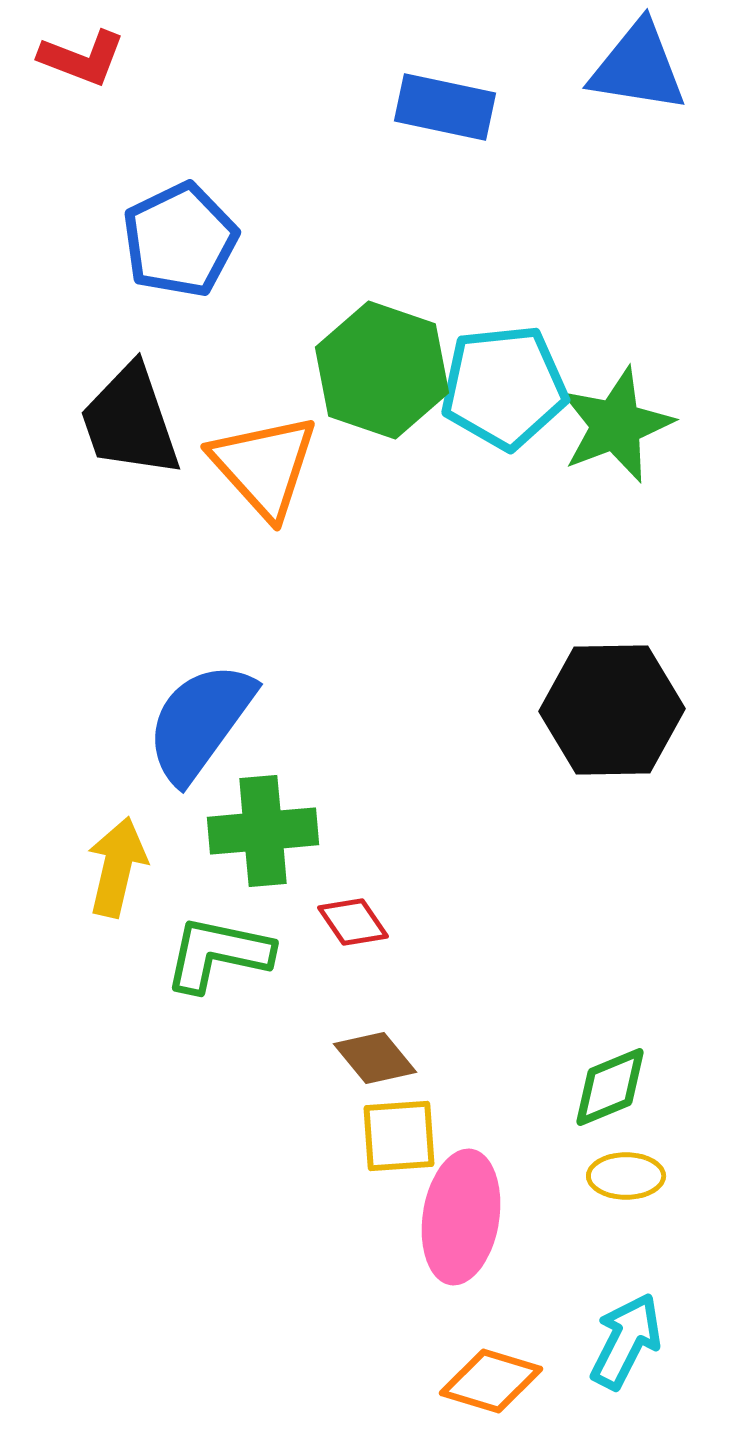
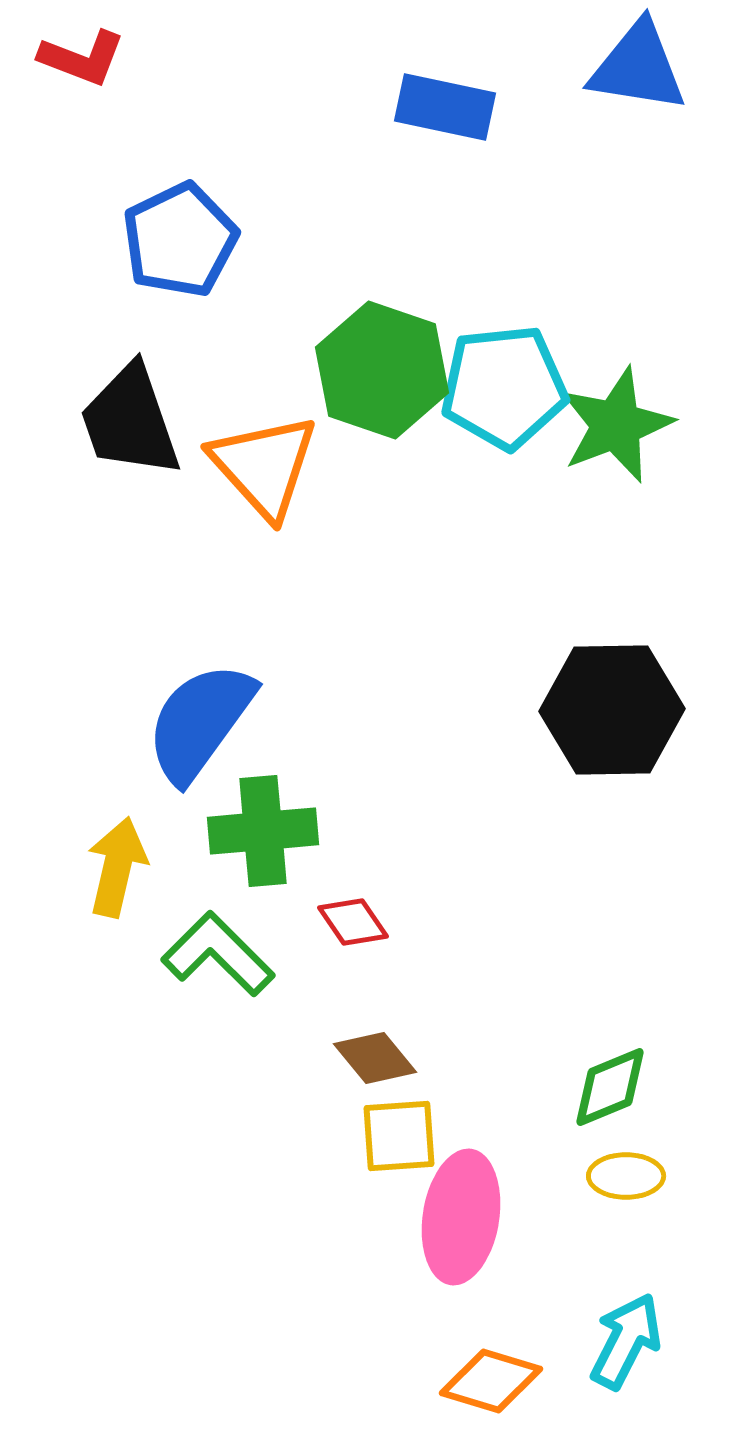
green L-shape: rotated 33 degrees clockwise
